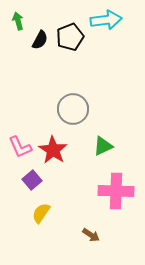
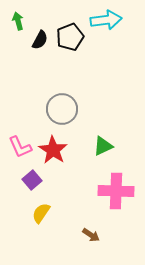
gray circle: moved 11 px left
